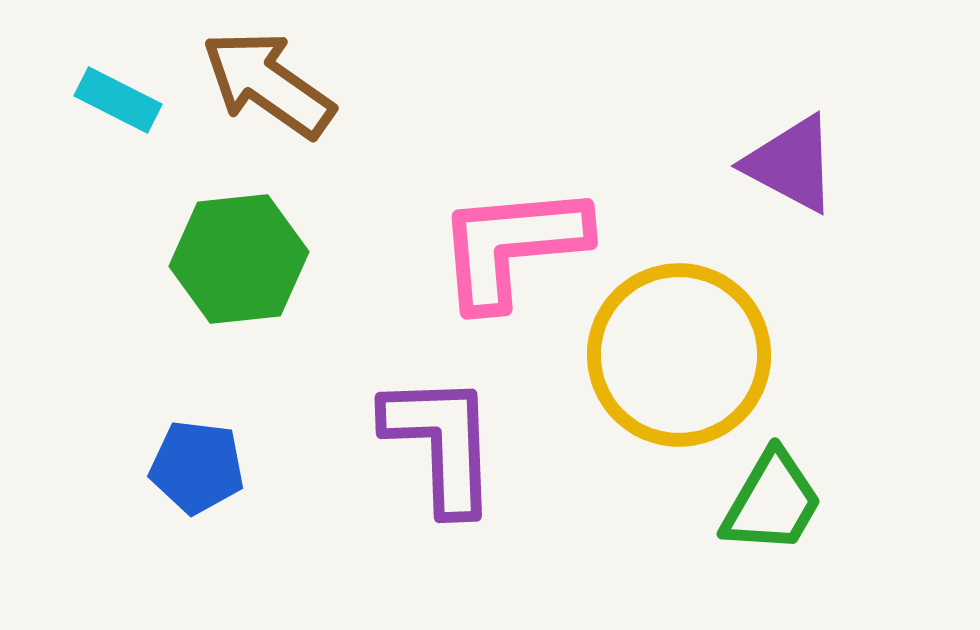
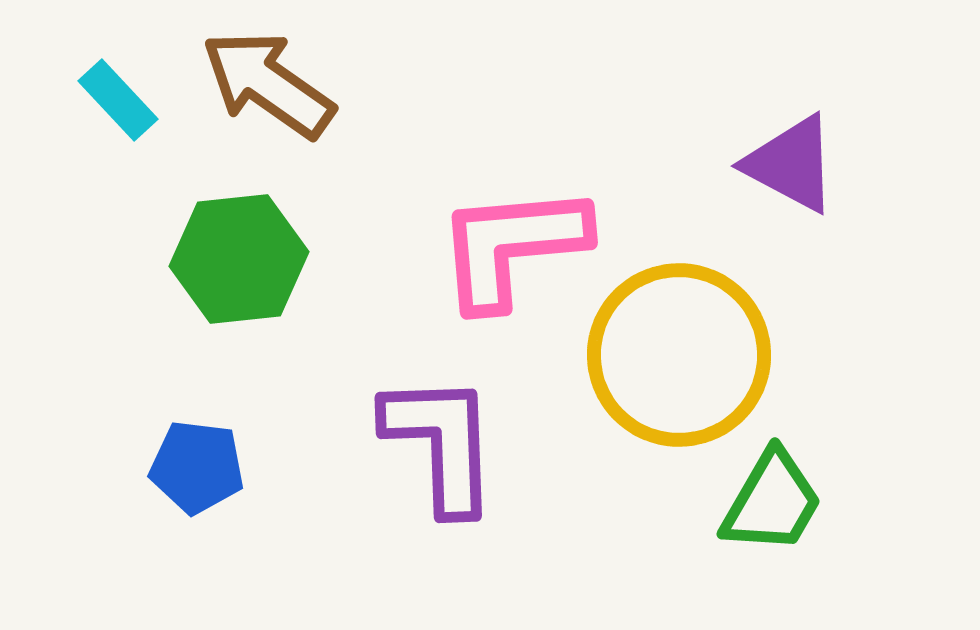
cyan rectangle: rotated 20 degrees clockwise
